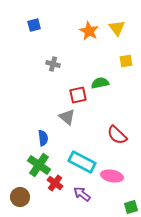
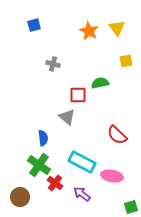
red square: rotated 12 degrees clockwise
